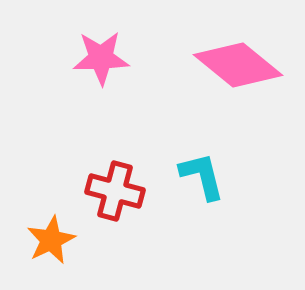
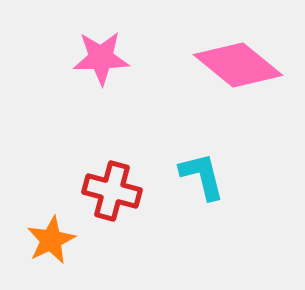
red cross: moved 3 px left
